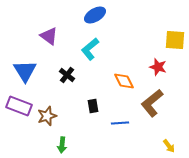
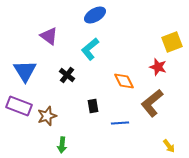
yellow square: moved 3 px left, 2 px down; rotated 25 degrees counterclockwise
